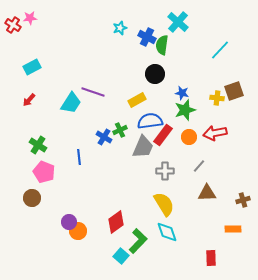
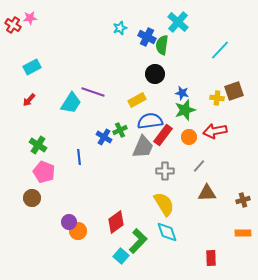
red arrow at (215, 133): moved 2 px up
orange rectangle at (233, 229): moved 10 px right, 4 px down
